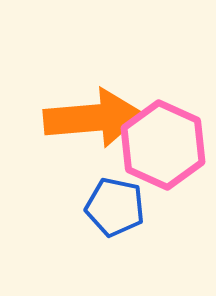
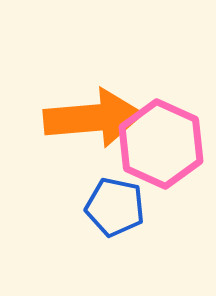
pink hexagon: moved 2 px left, 1 px up
